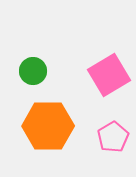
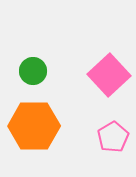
pink square: rotated 12 degrees counterclockwise
orange hexagon: moved 14 px left
